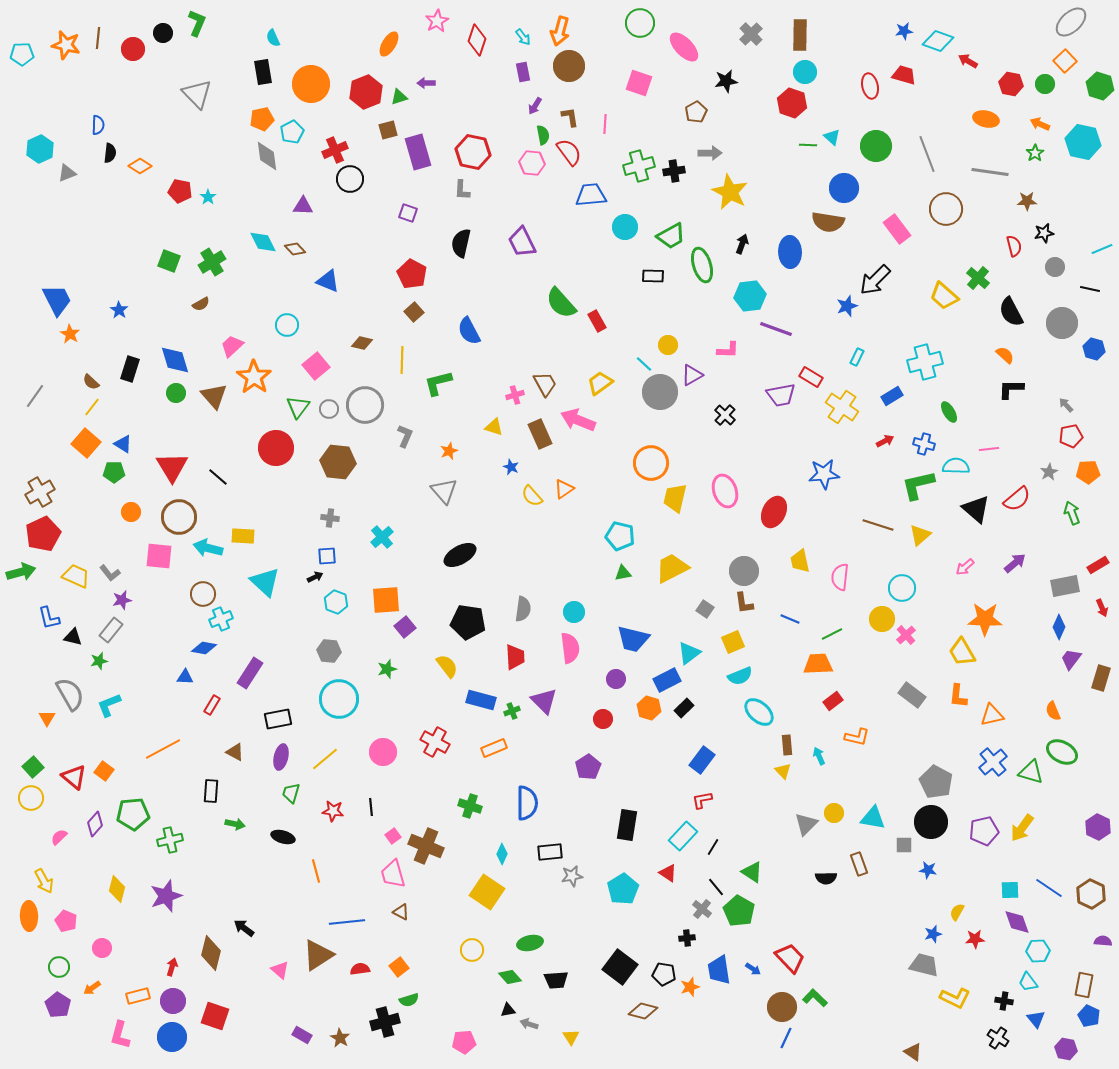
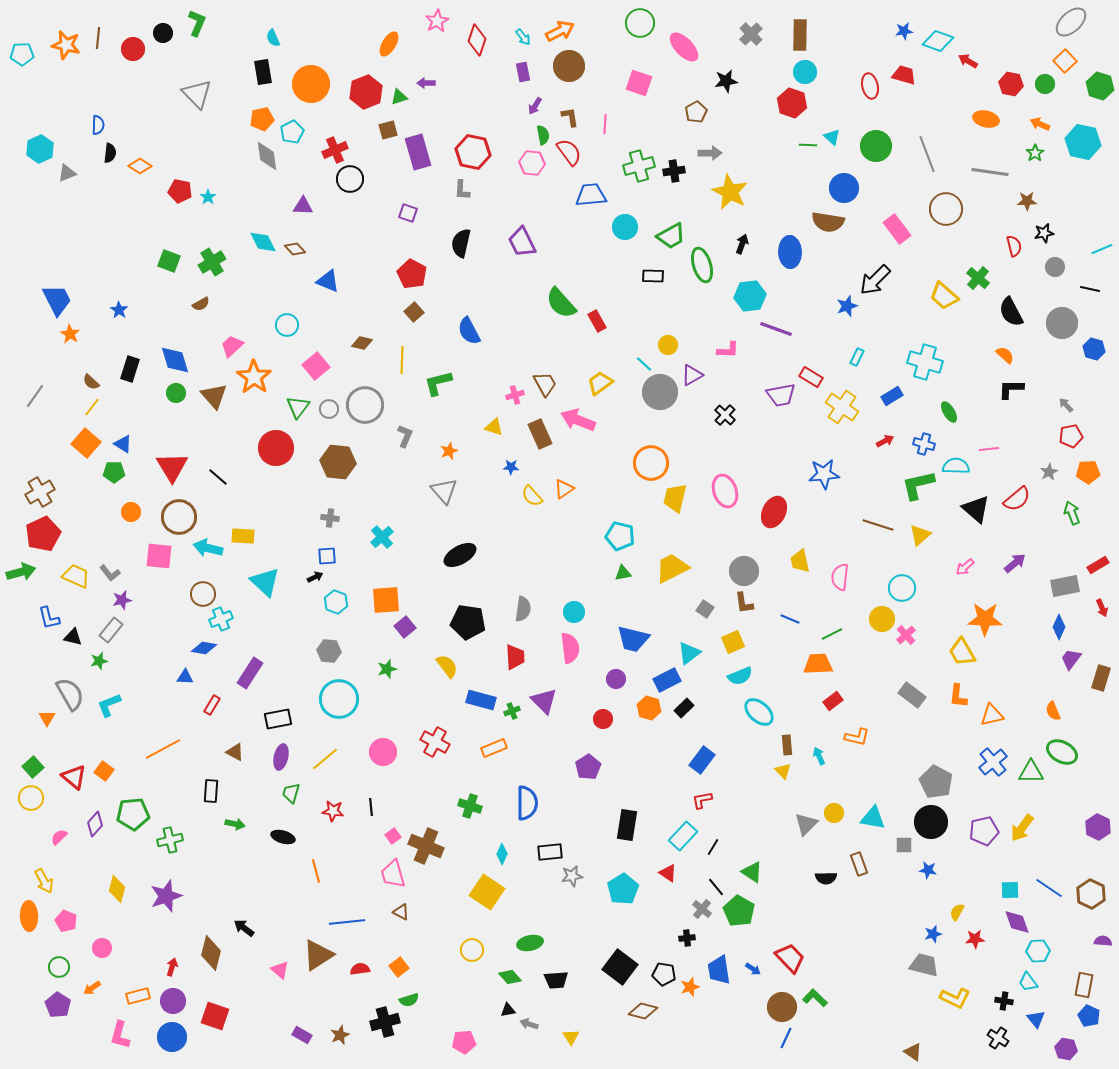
orange arrow at (560, 31): rotated 132 degrees counterclockwise
cyan cross at (925, 362): rotated 32 degrees clockwise
blue star at (511, 467): rotated 21 degrees counterclockwise
green triangle at (1031, 772): rotated 16 degrees counterclockwise
brown star at (340, 1038): moved 3 px up; rotated 18 degrees clockwise
